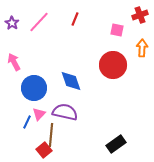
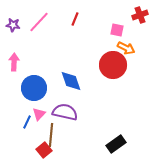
purple star: moved 1 px right, 2 px down; rotated 24 degrees counterclockwise
orange arrow: moved 16 px left; rotated 114 degrees clockwise
pink arrow: rotated 30 degrees clockwise
